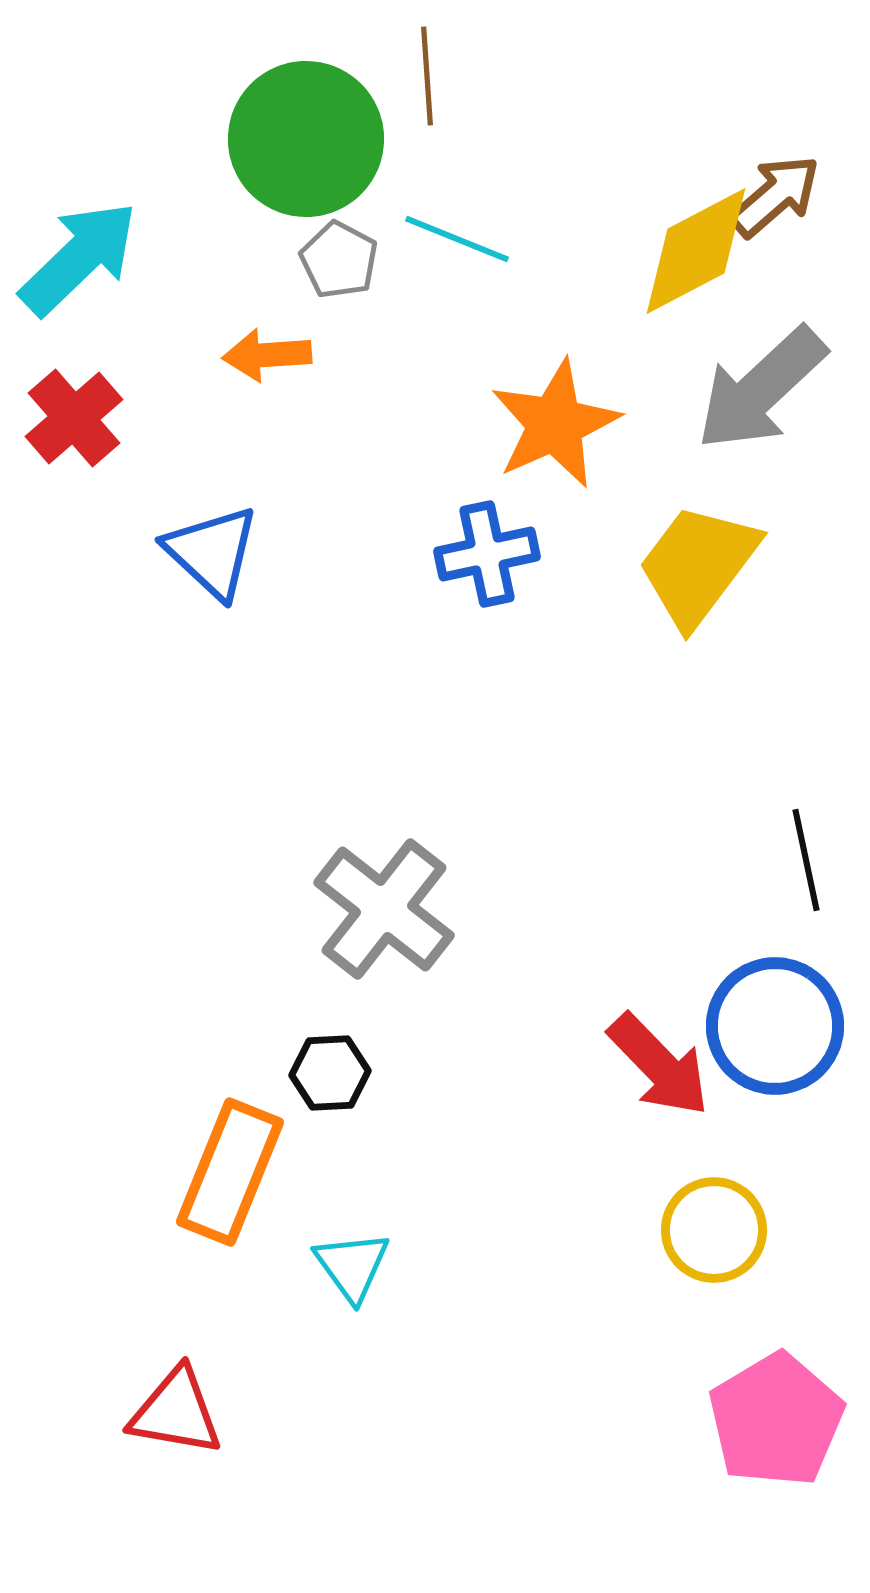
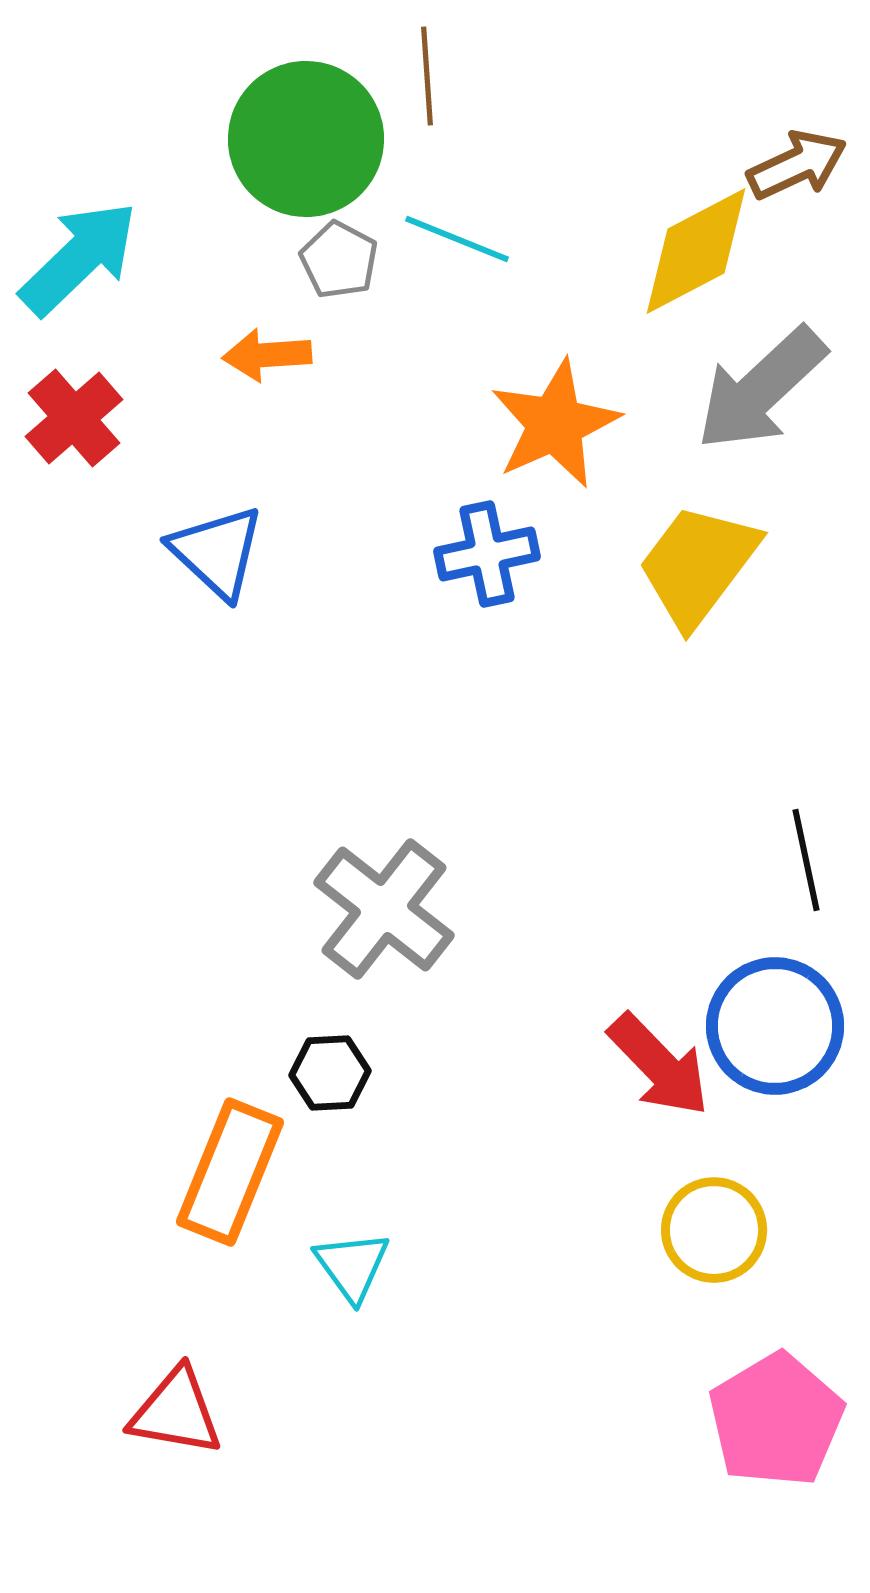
brown arrow: moved 22 px right, 31 px up; rotated 16 degrees clockwise
blue triangle: moved 5 px right
